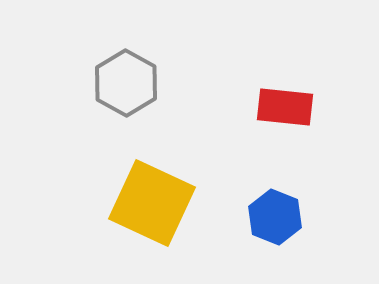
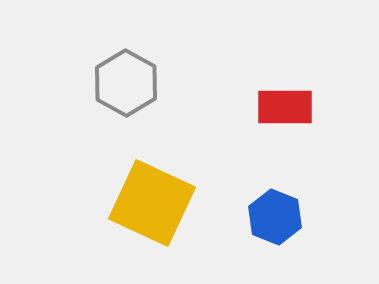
red rectangle: rotated 6 degrees counterclockwise
